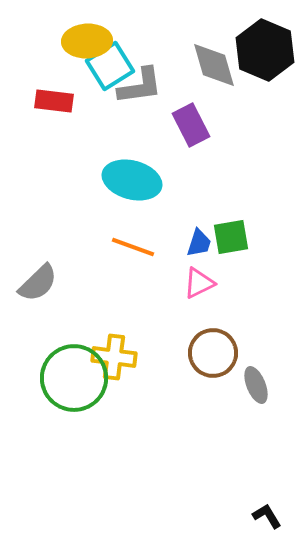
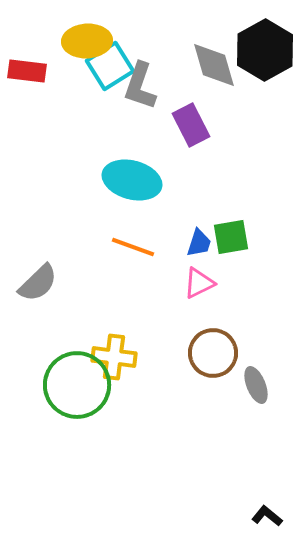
black hexagon: rotated 8 degrees clockwise
gray L-shape: rotated 117 degrees clockwise
red rectangle: moved 27 px left, 30 px up
green circle: moved 3 px right, 7 px down
black L-shape: rotated 20 degrees counterclockwise
